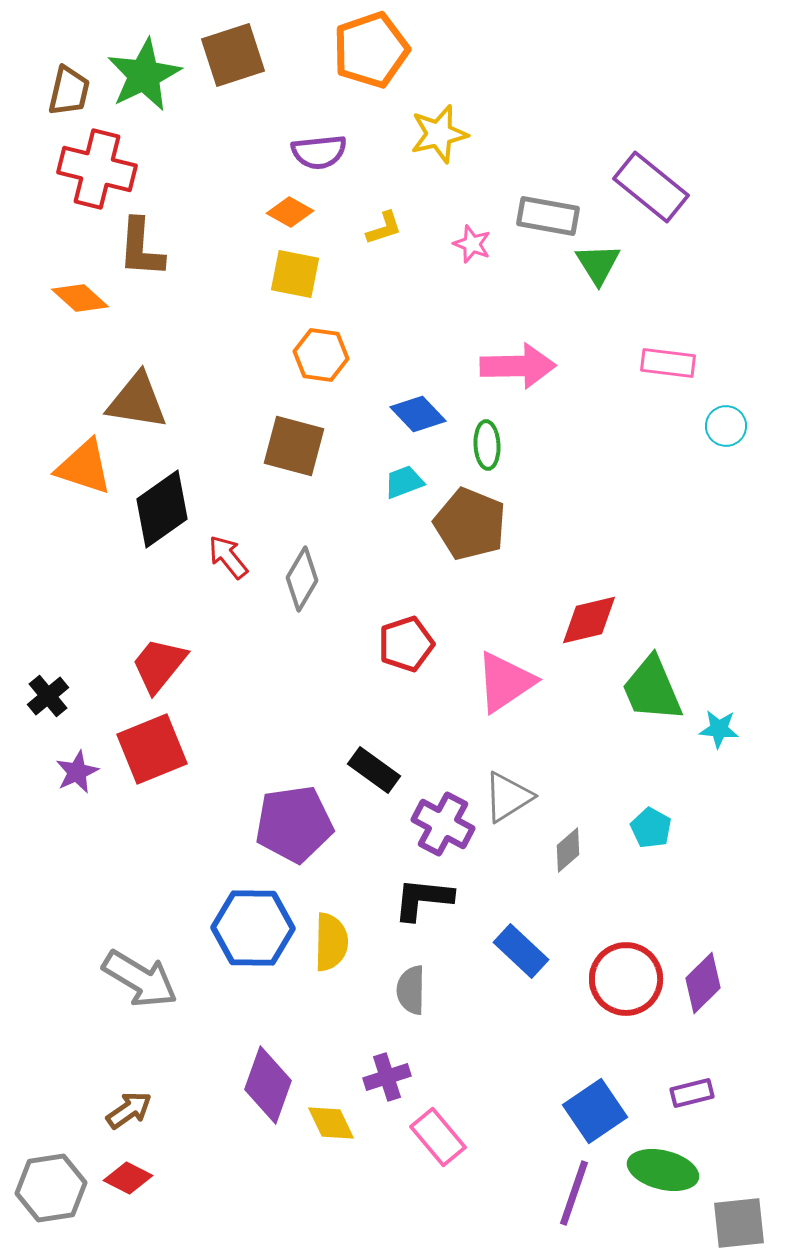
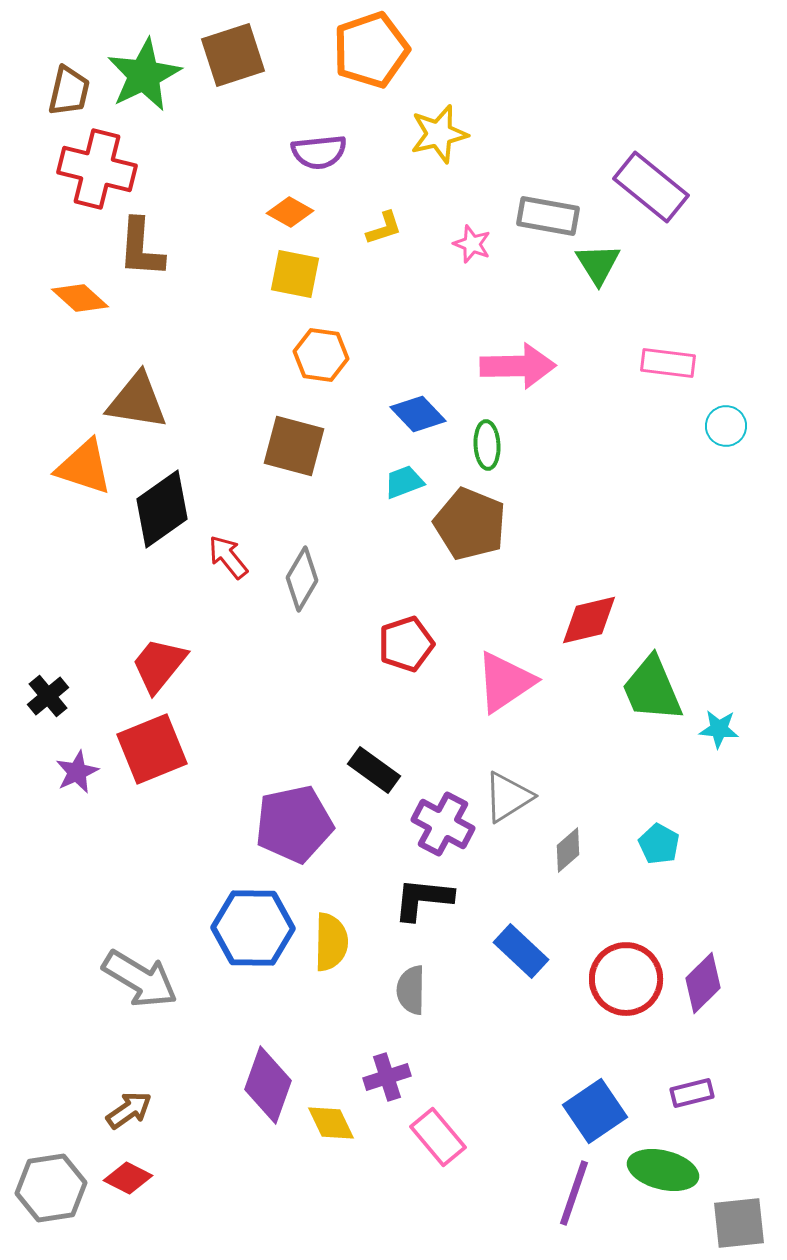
purple pentagon at (294, 824): rotated 4 degrees counterclockwise
cyan pentagon at (651, 828): moved 8 px right, 16 px down
